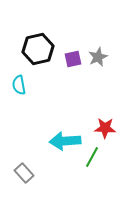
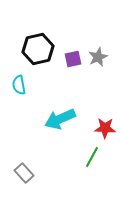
cyan arrow: moved 5 px left, 22 px up; rotated 20 degrees counterclockwise
